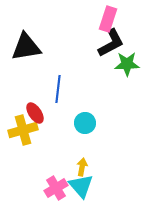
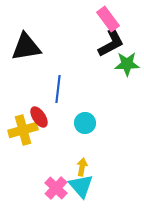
pink rectangle: rotated 55 degrees counterclockwise
red ellipse: moved 4 px right, 4 px down
pink cross: rotated 15 degrees counterclockwise
